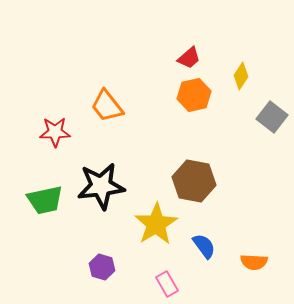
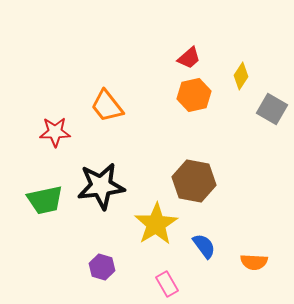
gray square: moved 8 px up; rotated 8 degrees counterclockwise
